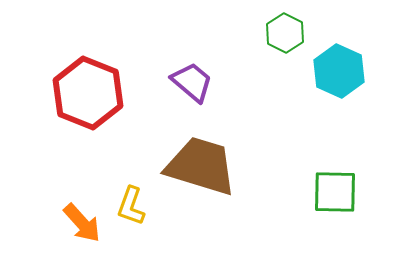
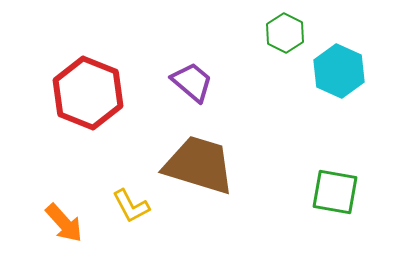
brown trapezoid: moved 2 px left, 1 px up
green square: rotated 9 degrees clockwise
yellow L-shape: rotated 48 degrees counterclockwise
orange arrow: moved 18 px left
